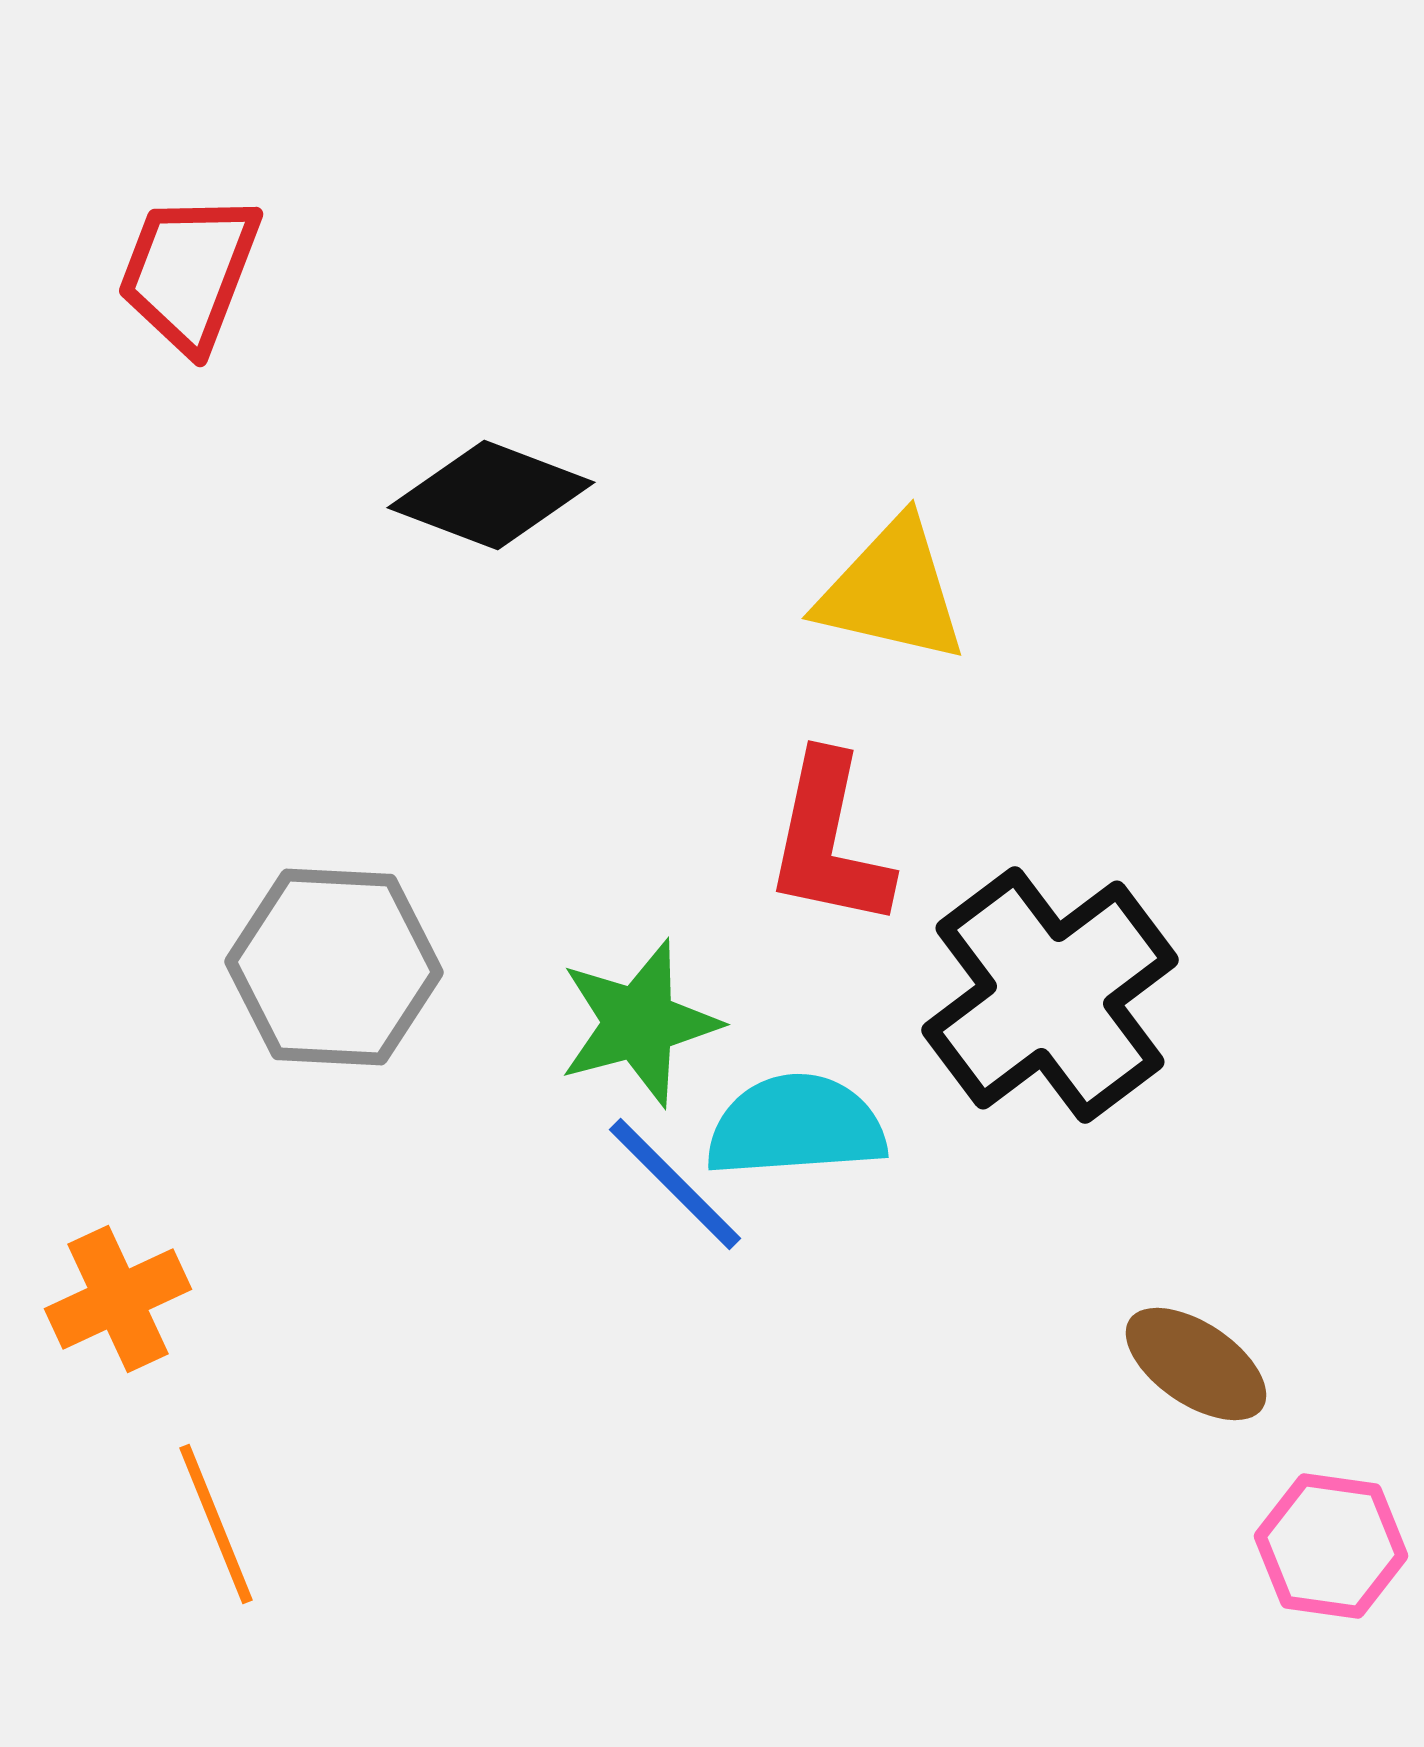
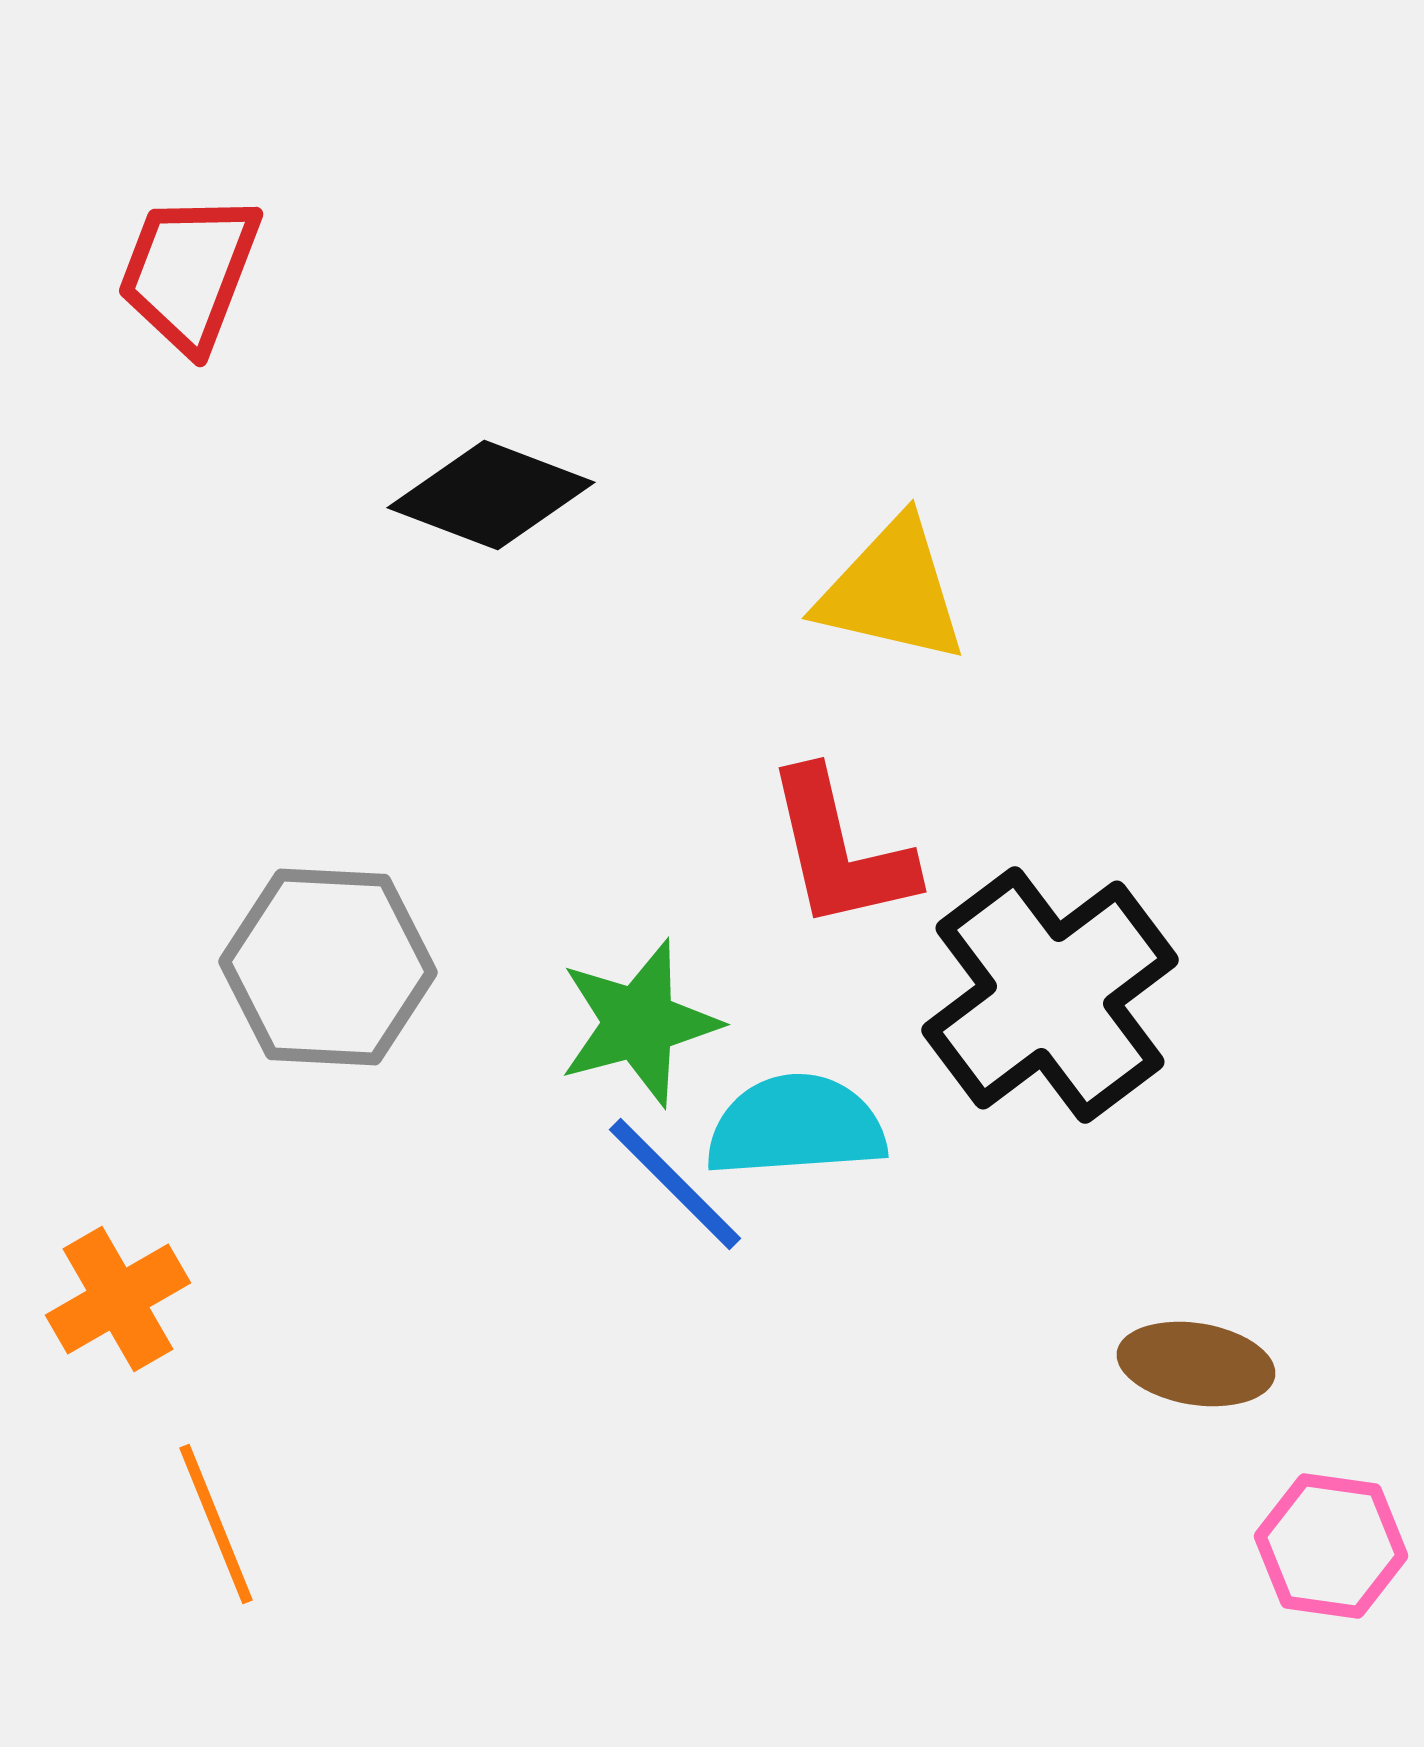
red L-shape: moved 11 px right, 9 px down; rotated 25 degrees counterclockwise
gray hexagon: moved 6 px left
orange cross: rotated 5 degrees counterclockwise
brown ellipse: rotated 25 degrees counterclockwise
